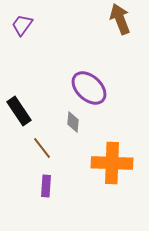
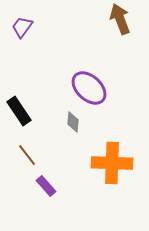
purple trapezoid: moved 2 px down
brown line: moved 15 px left, 7 px down
purple rectangle: rotated 45 degrees counterclockwise
